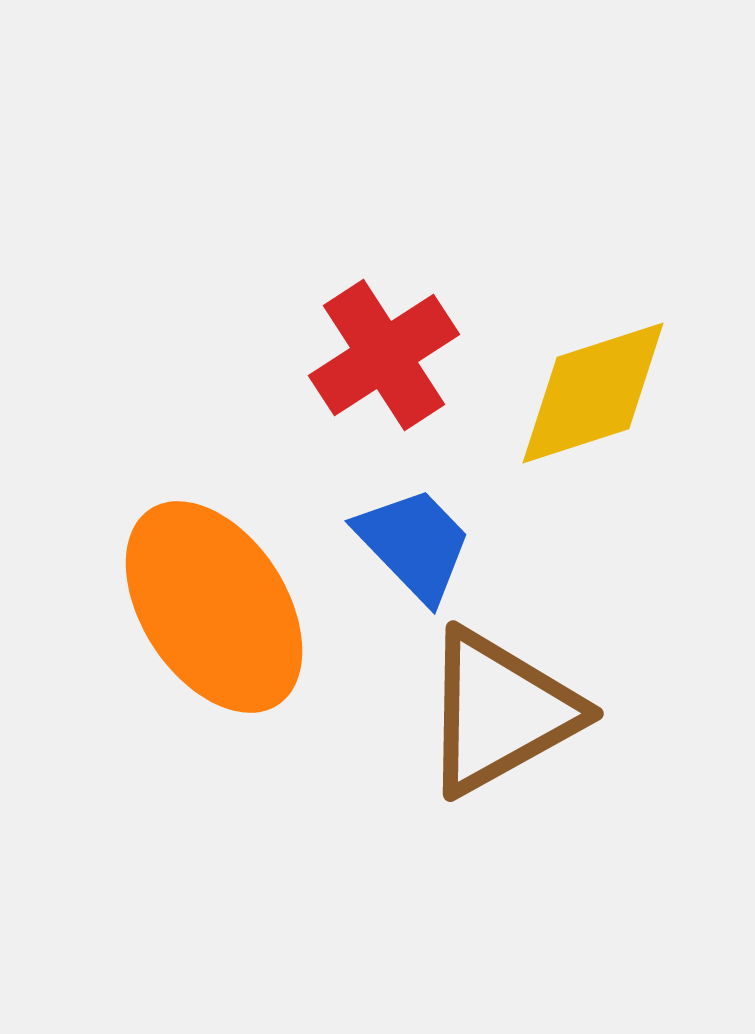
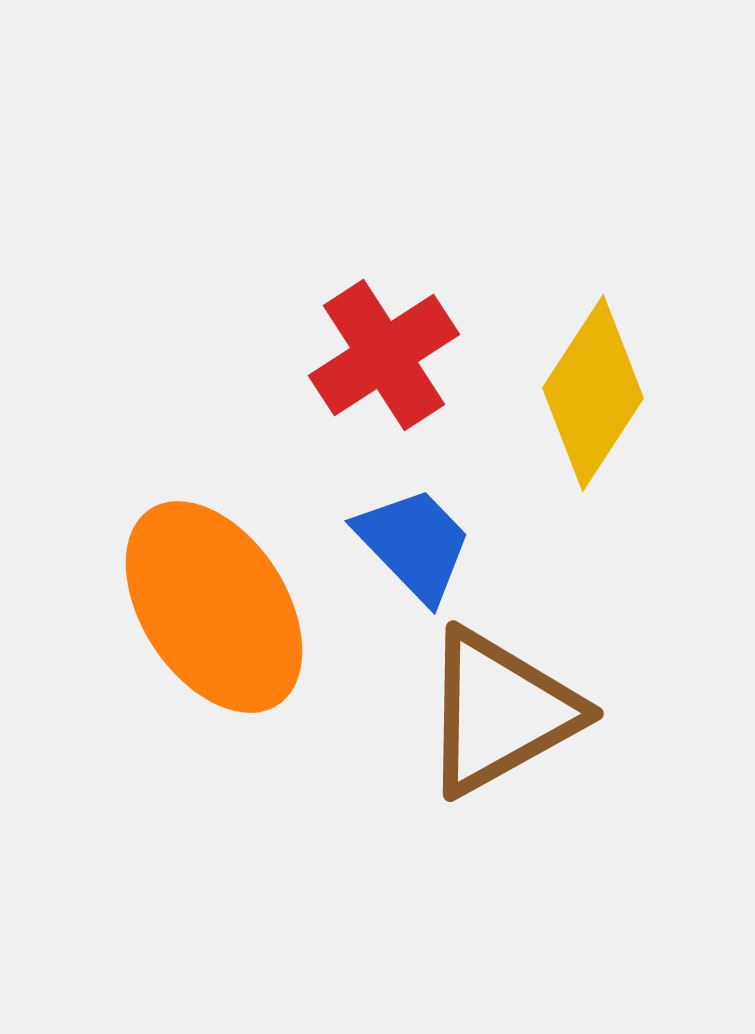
yellow diamond: rotated 39 degrees counterclockwise
